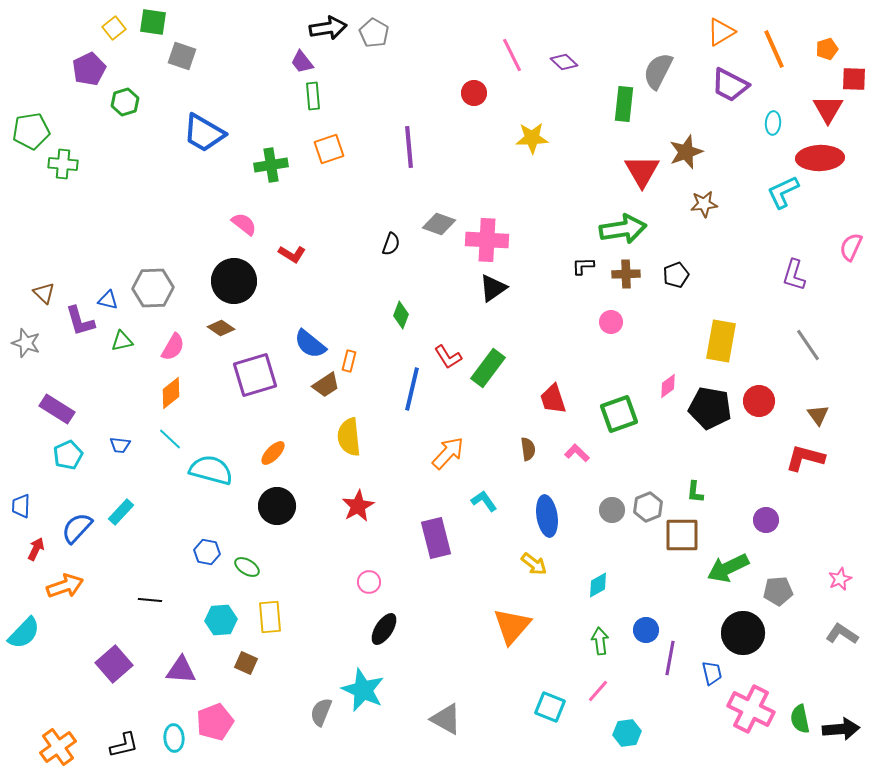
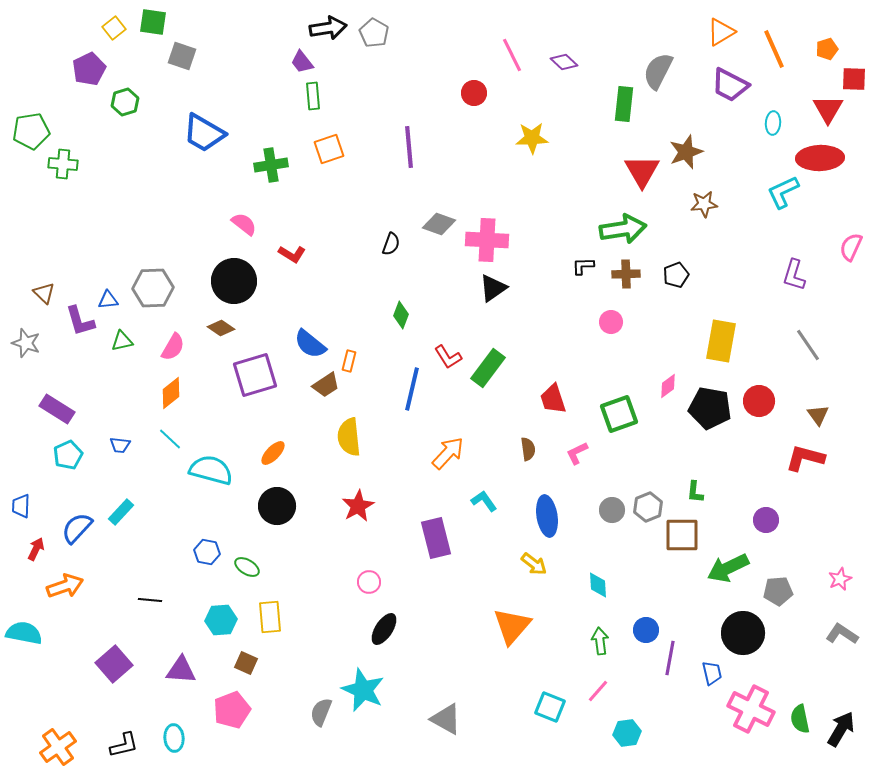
blue triangle at (108, 300): rotated 20 degrees counterclockwise
pink L-shape at (577, 453): rotated 70 degrees counterclockwise
cyan diamond at (598, 585): rotated 64 degrees counterclockwise
cyan semicircle at (24, 633): rotated 123 degrees counterclockwise
pink pentagon at (215, 722): moved 17 px right, 12 px up
black arrow at (841, 729): rotated 54 degrees counterclockwise
